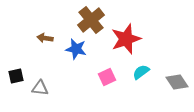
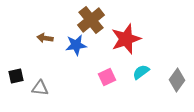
blue star: moved 4 px up; rotated 20 degrees counterclockwise
gray diamond: moved 2 px up; rotated 70 degrees clockwise
